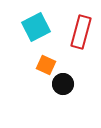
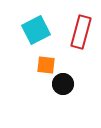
cyan square: moved 3 px down
orange square: rotated 18 degrees counterclockwise
